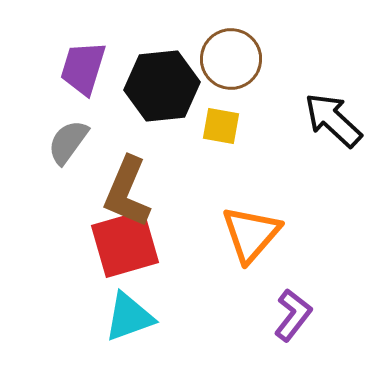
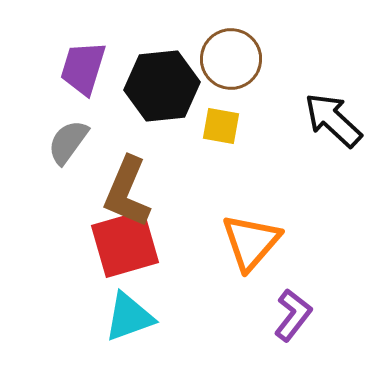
orange triangle: moved 8 px down
